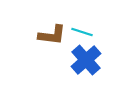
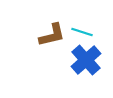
brown L-shape: rotated 20 degrees counterclockwise
